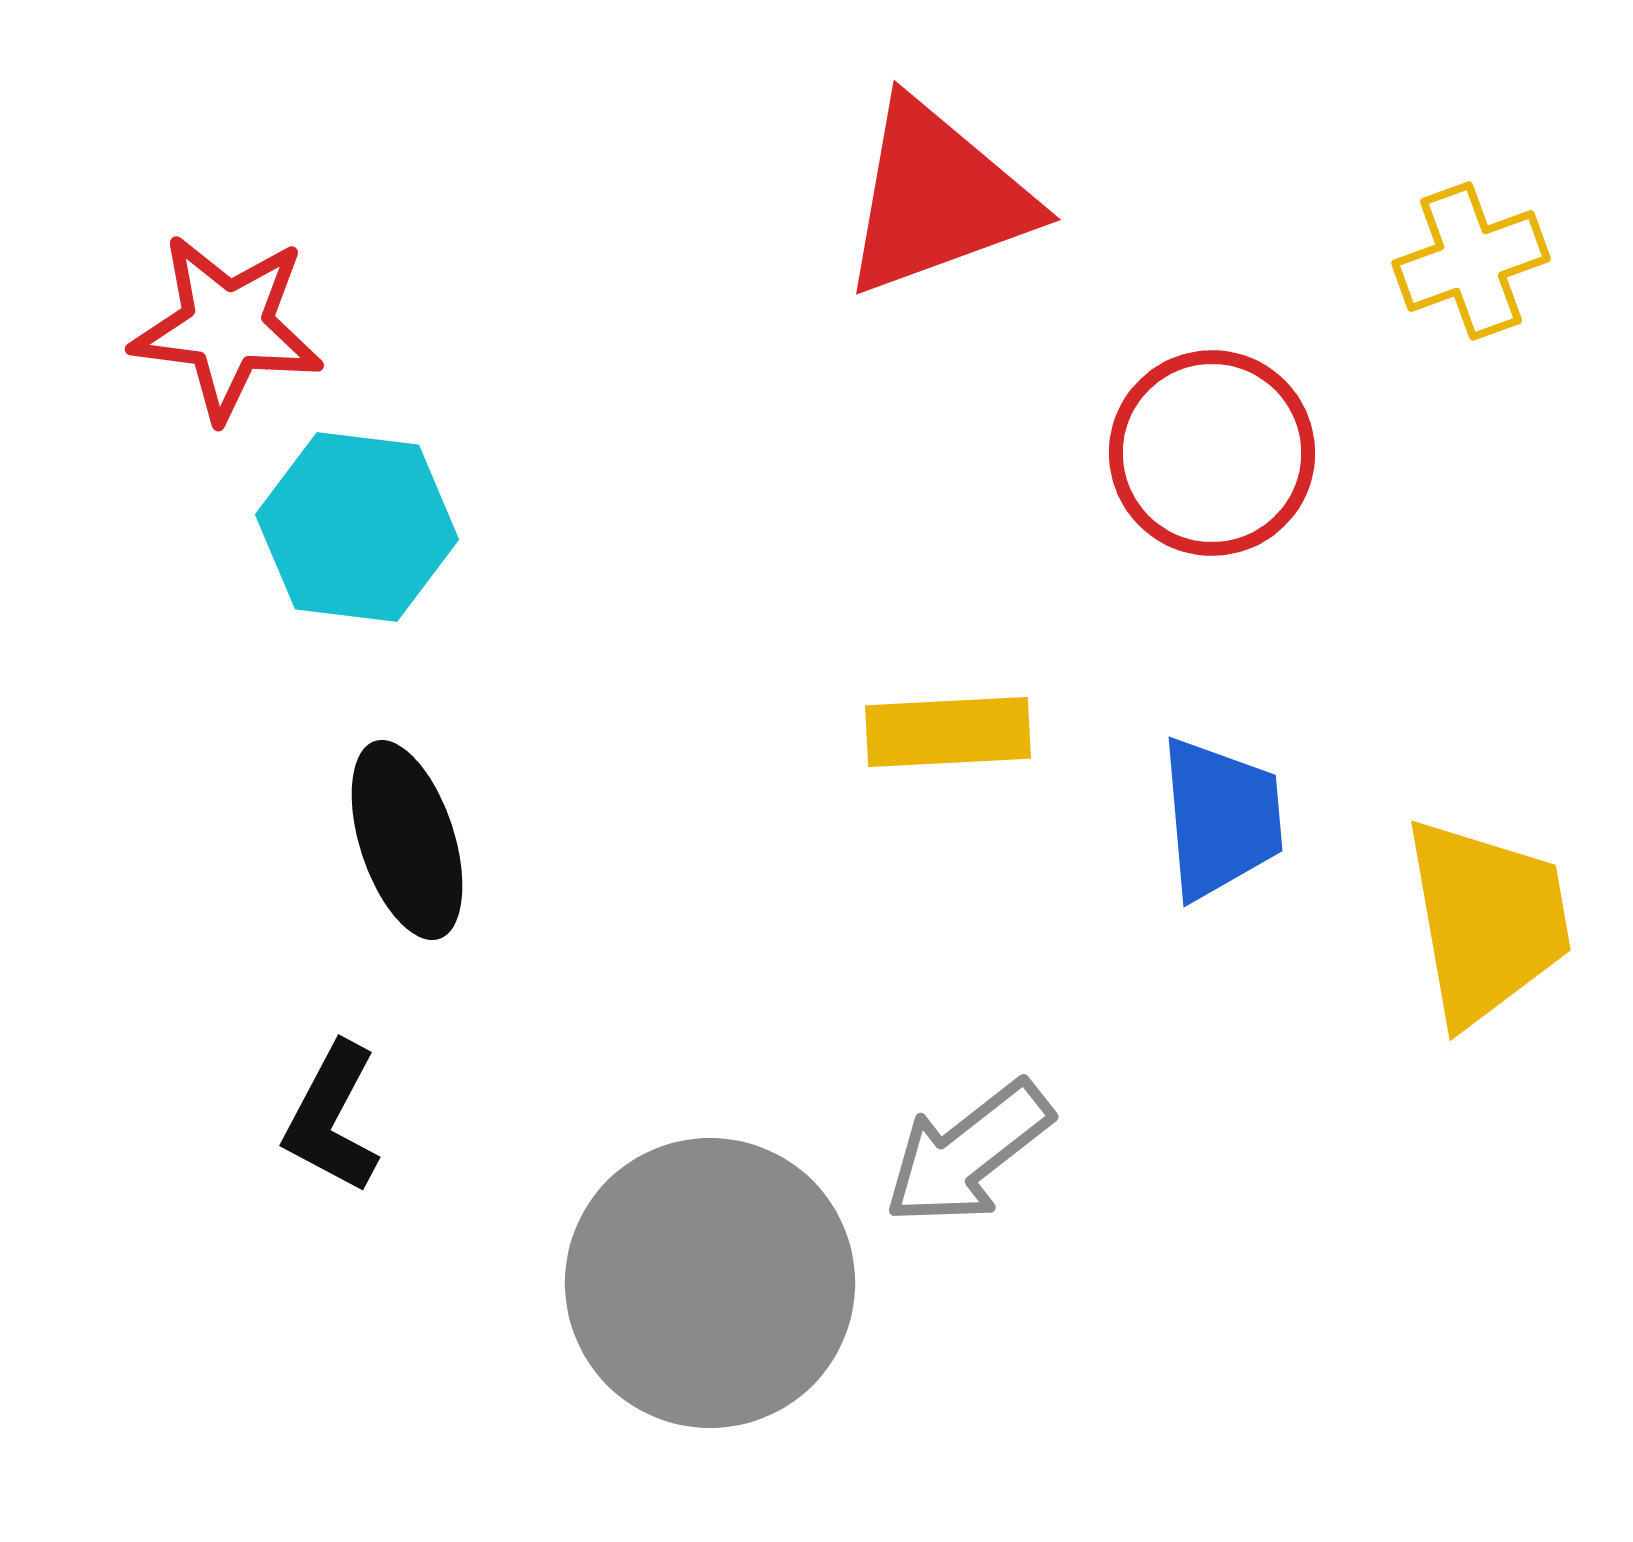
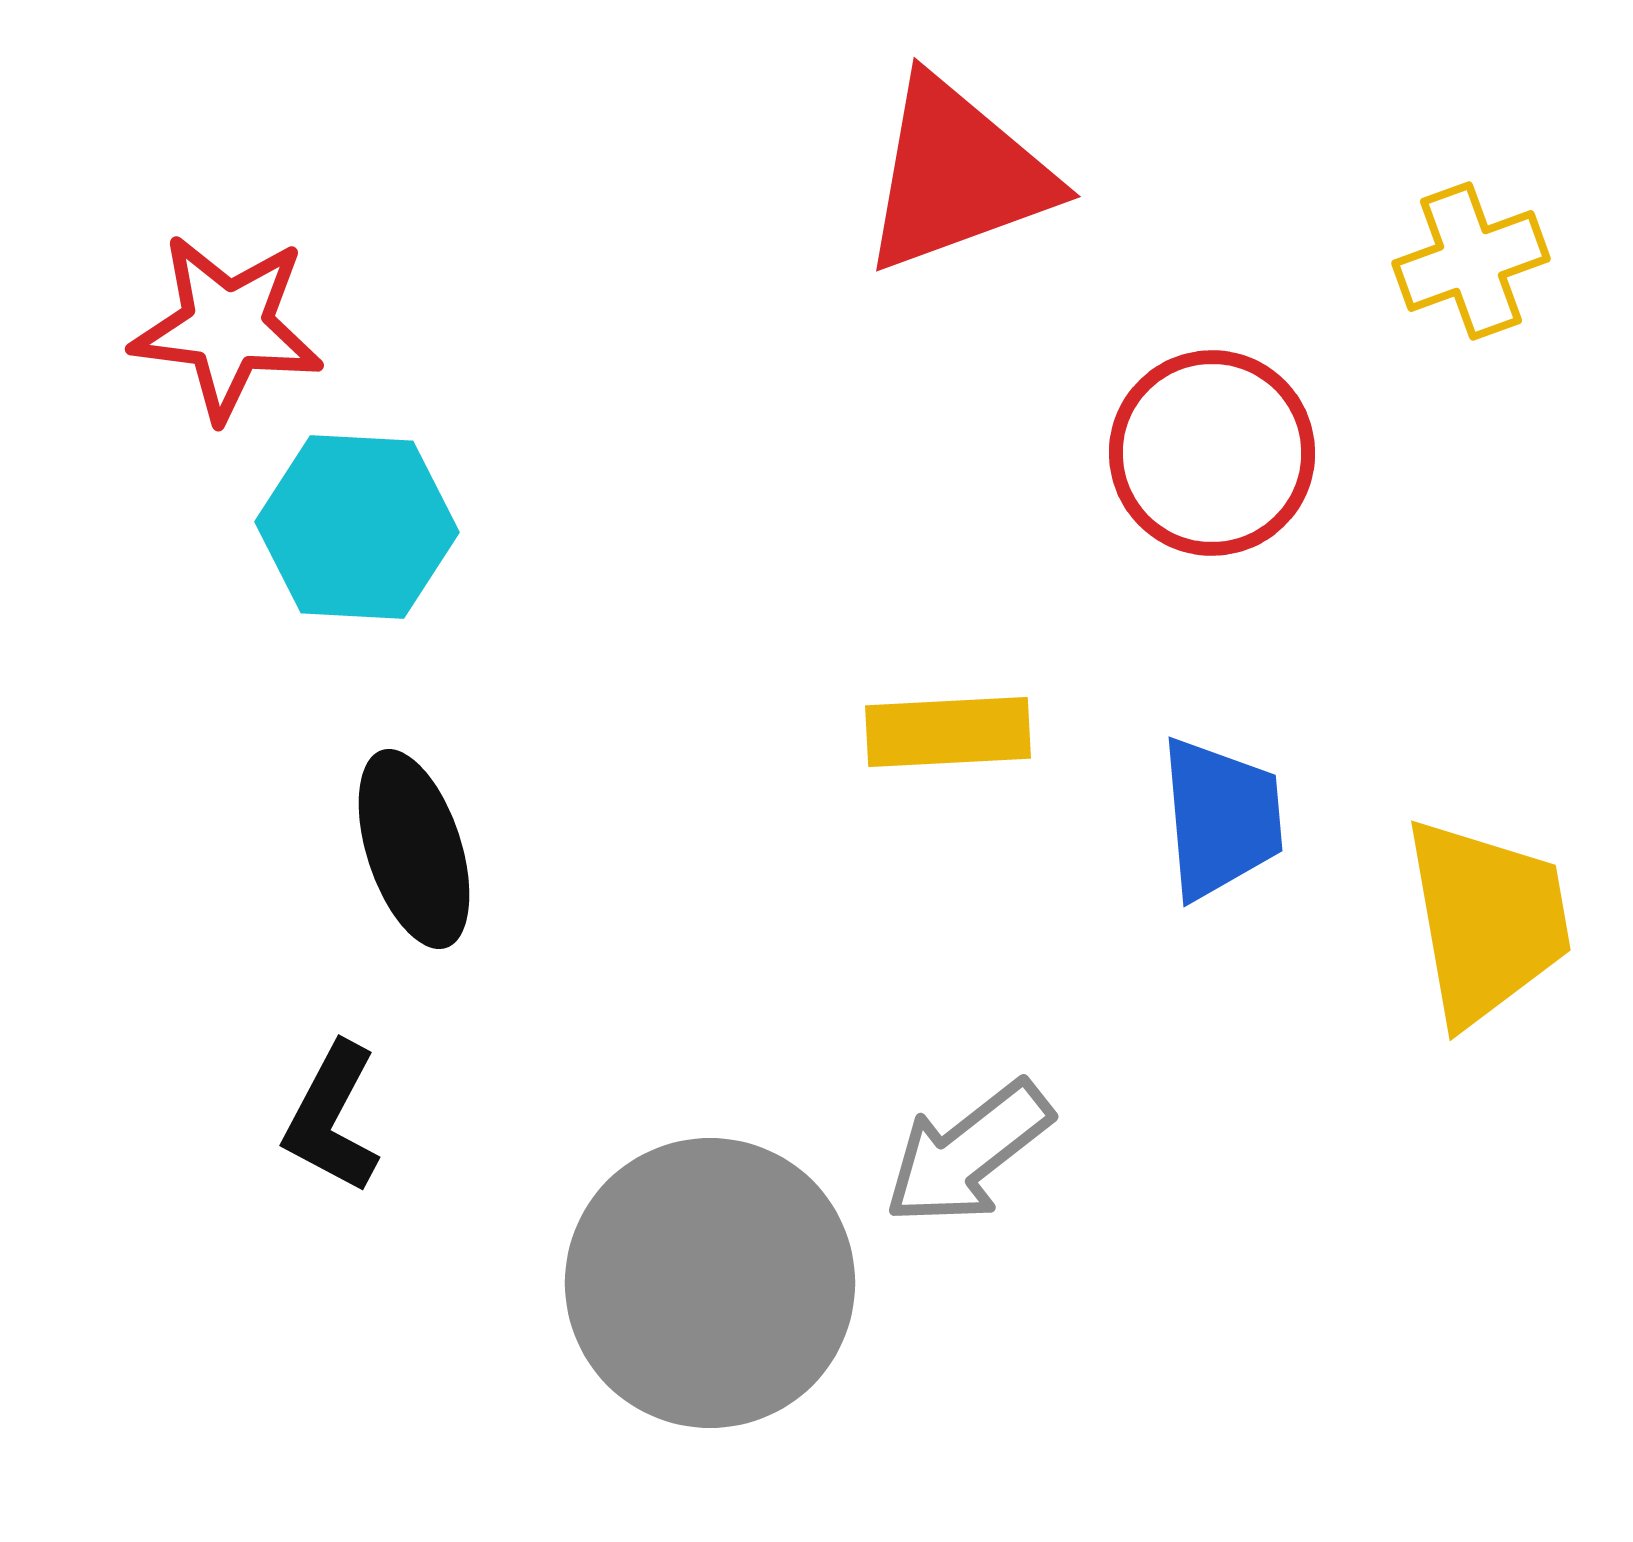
red triangle: moved 20 px right, 23 px up
cyan hexagon: rotated 4 degrees counterclockwise
black ellipse: moved 7 px right, 9 px down
